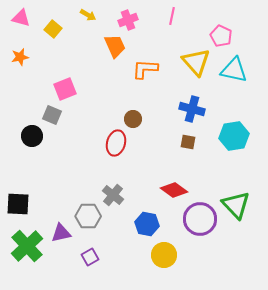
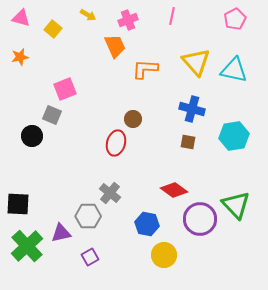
pink pentagon: moved 14 px right, 17 px up; rotated 20 degrees clockwise
gray cross: moved 3 px left, 2 px up
